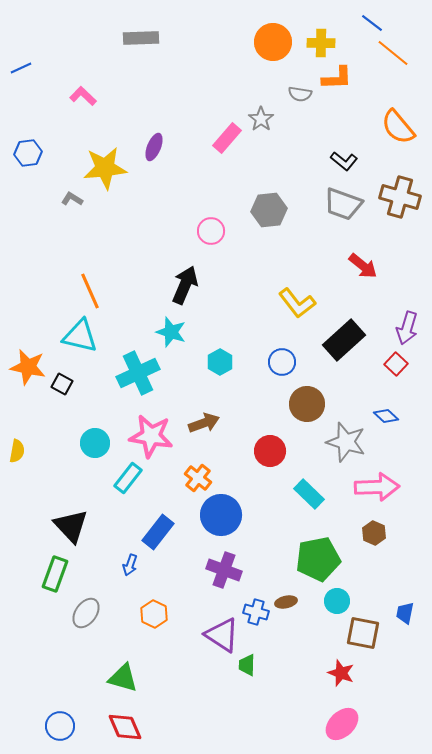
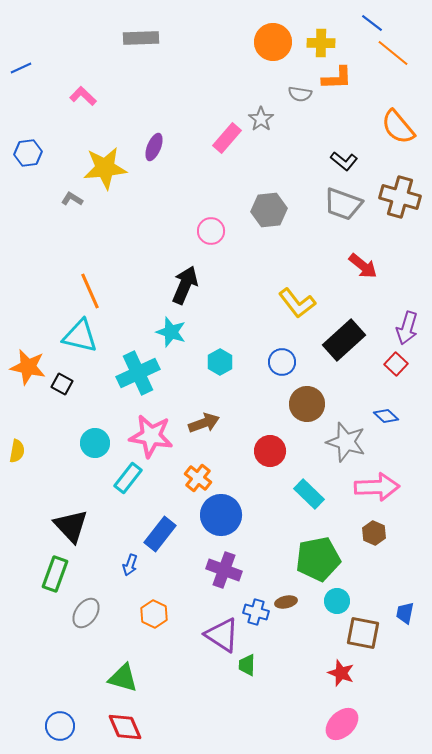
blue rectangle at (158, 532): moved 2 px right, 2 px down
